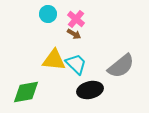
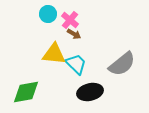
pink cross: moved 6 px left, 1 px down
yellow triangle: moved 6 px up
gray semicircle: moved 1 px right, 2 px up
black ellipse: moved 2 px down
